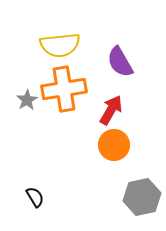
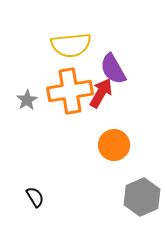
yellow semicircle: moved 11 px right
purple semicircle: moved 7 px left, 7 px down
orange cross: moved 6 px right, 2 px down
red arrow: moved 10 px left, 17 px up
gray hexagon: rotated 12 degrees counterclockwise
